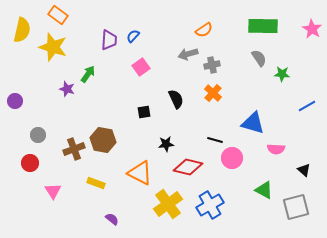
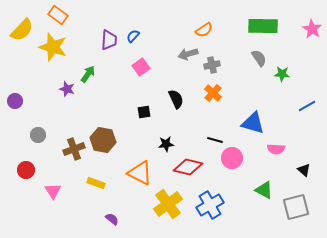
yellow semicircle: rotated 30 degrees clockwise
red circle: moved 4 px left, 7 px down
